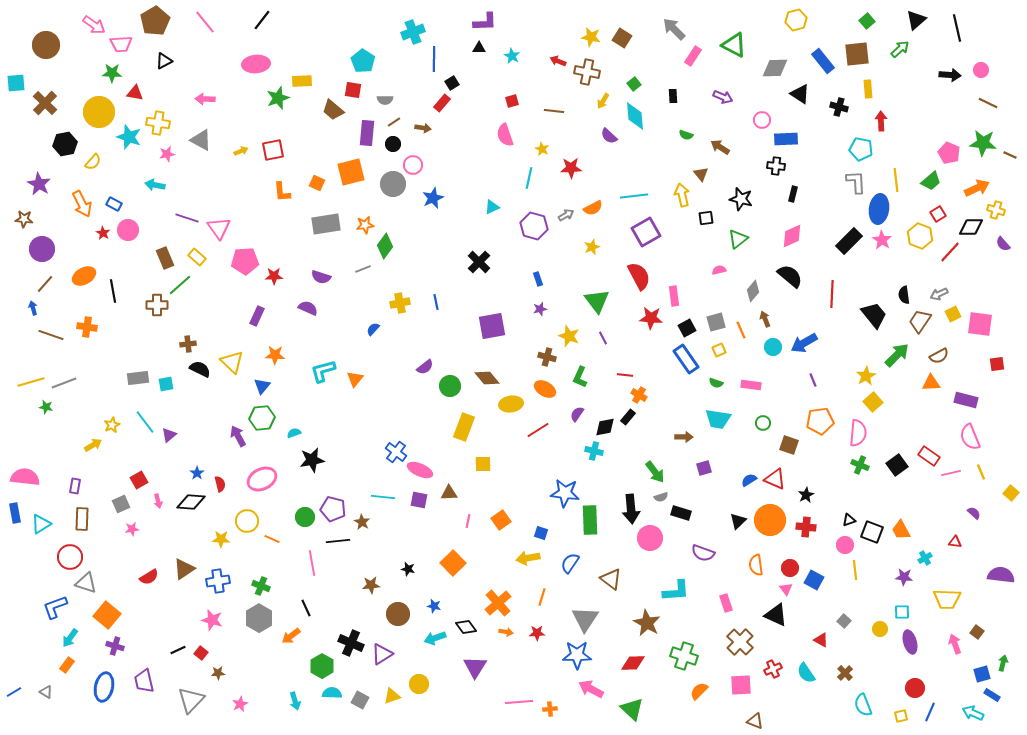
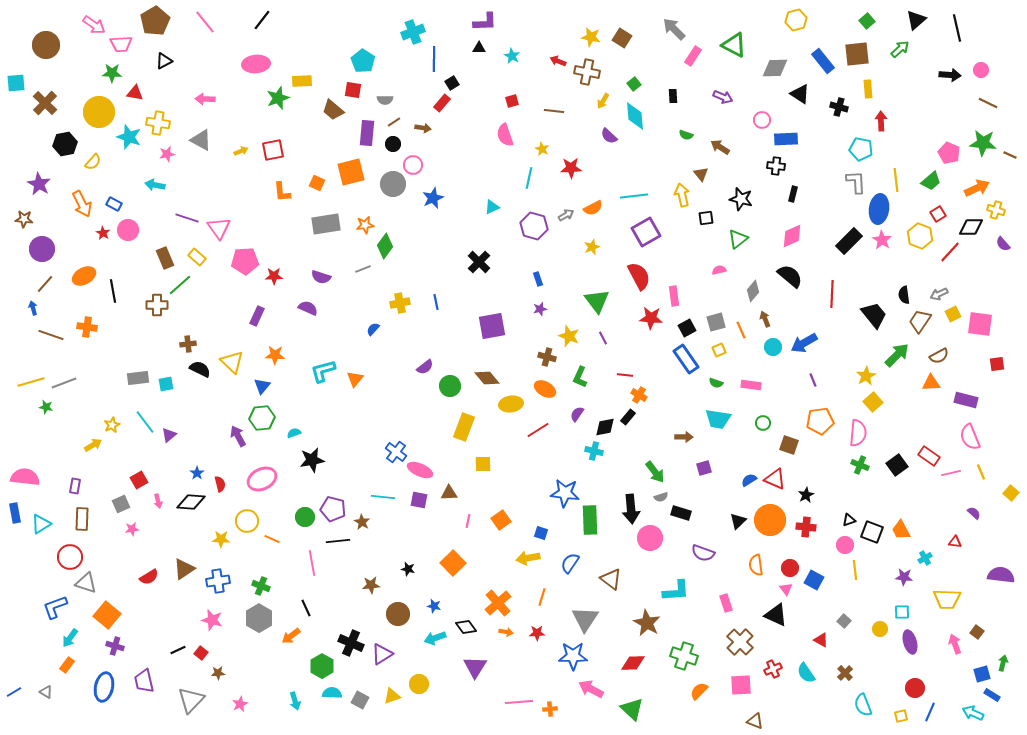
blue star at (577, 655): moved 4 px left, 1 px down
